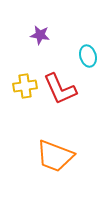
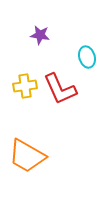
cyan ellipse: moved 1 px left, 1 px down
orange trapezoid: moved 28 px left; rotated 9 degrees clockwise
